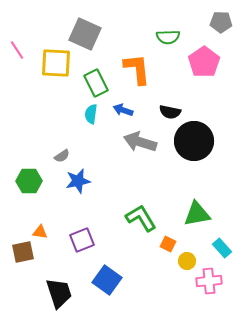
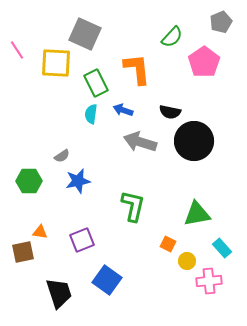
gray pentagon: rotated 25 degrees counterclockwise
green semicircle: moved 4 px right; rotated 45 degrees counterclockwise
green L-shape: moved 8 px left, 12 px up; rotated 44 degrees clockwise
